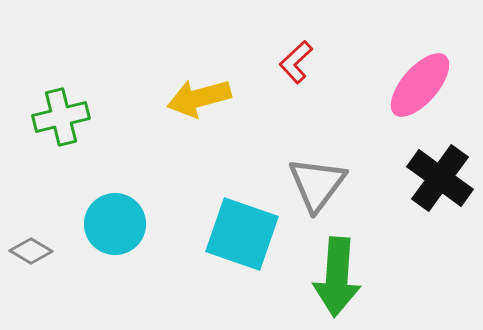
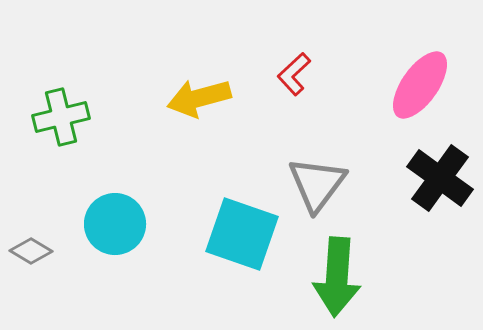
red L-shape: moved 2 px left, 12 px down
pink ellipse: rotated 6 degrees counterclockwise
